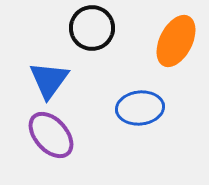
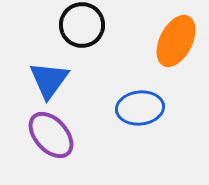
black circle: moved 10 px left, 3 px up
